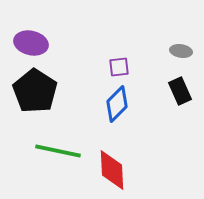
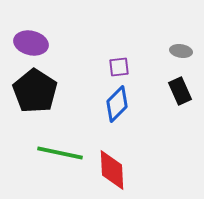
green line: moved 2 px right, 2 px down
